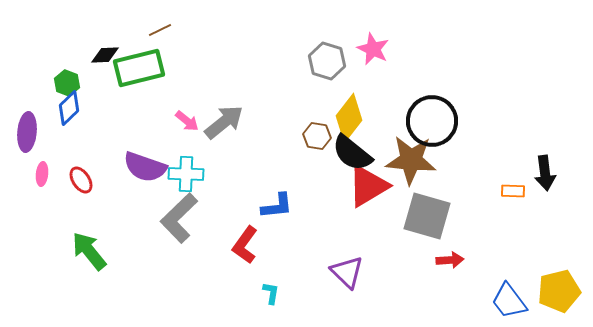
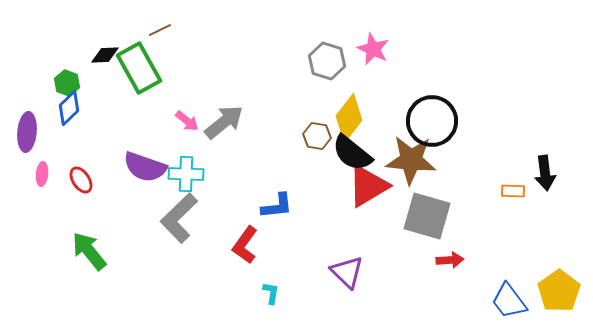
green rectangle: rotated 75 degrees clockwise
yellow pentagon: rotated 21 degrees counterclockwise
